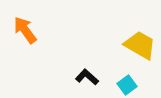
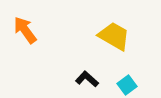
yellow trapezoid: moved 26 px left, 9 px up
black L-shape: moved 2 px down
